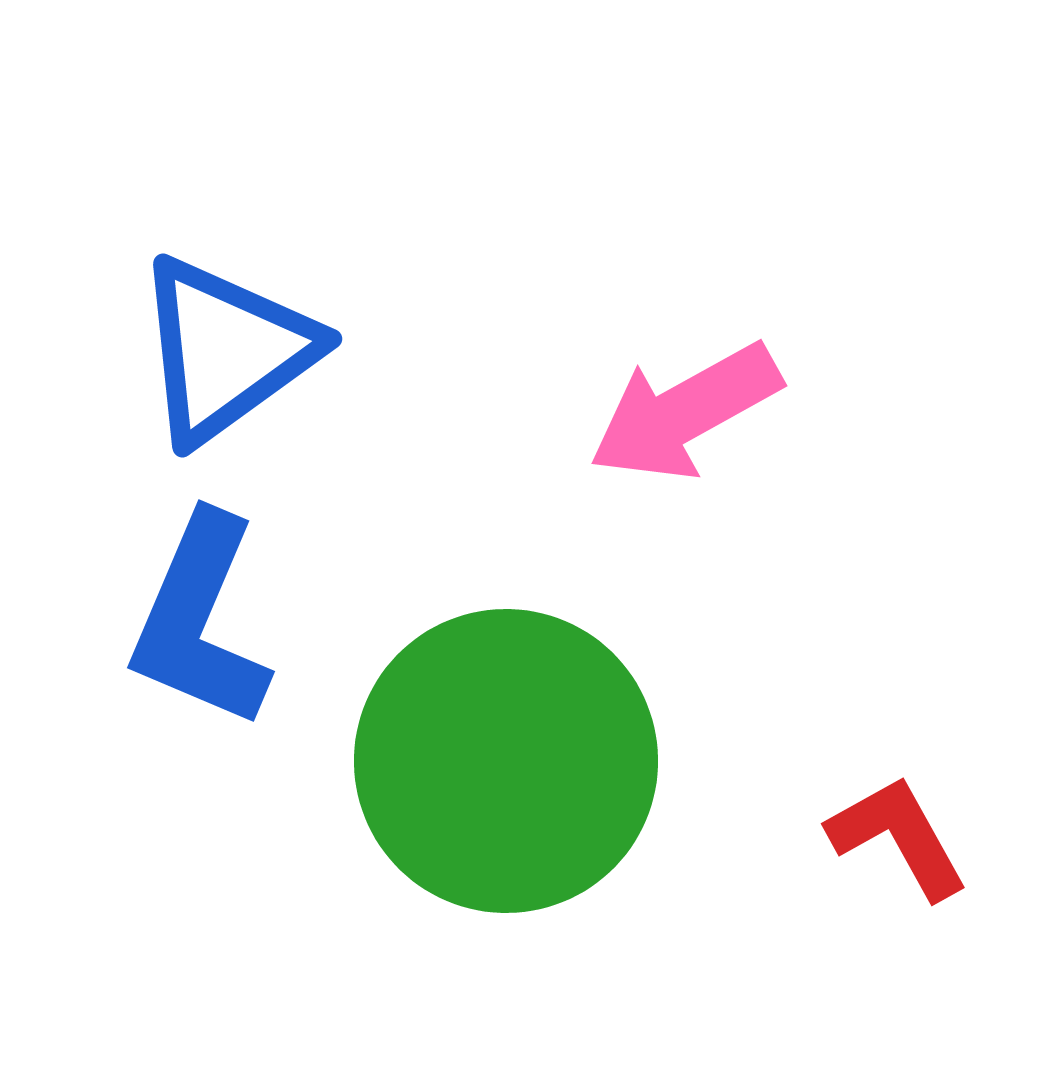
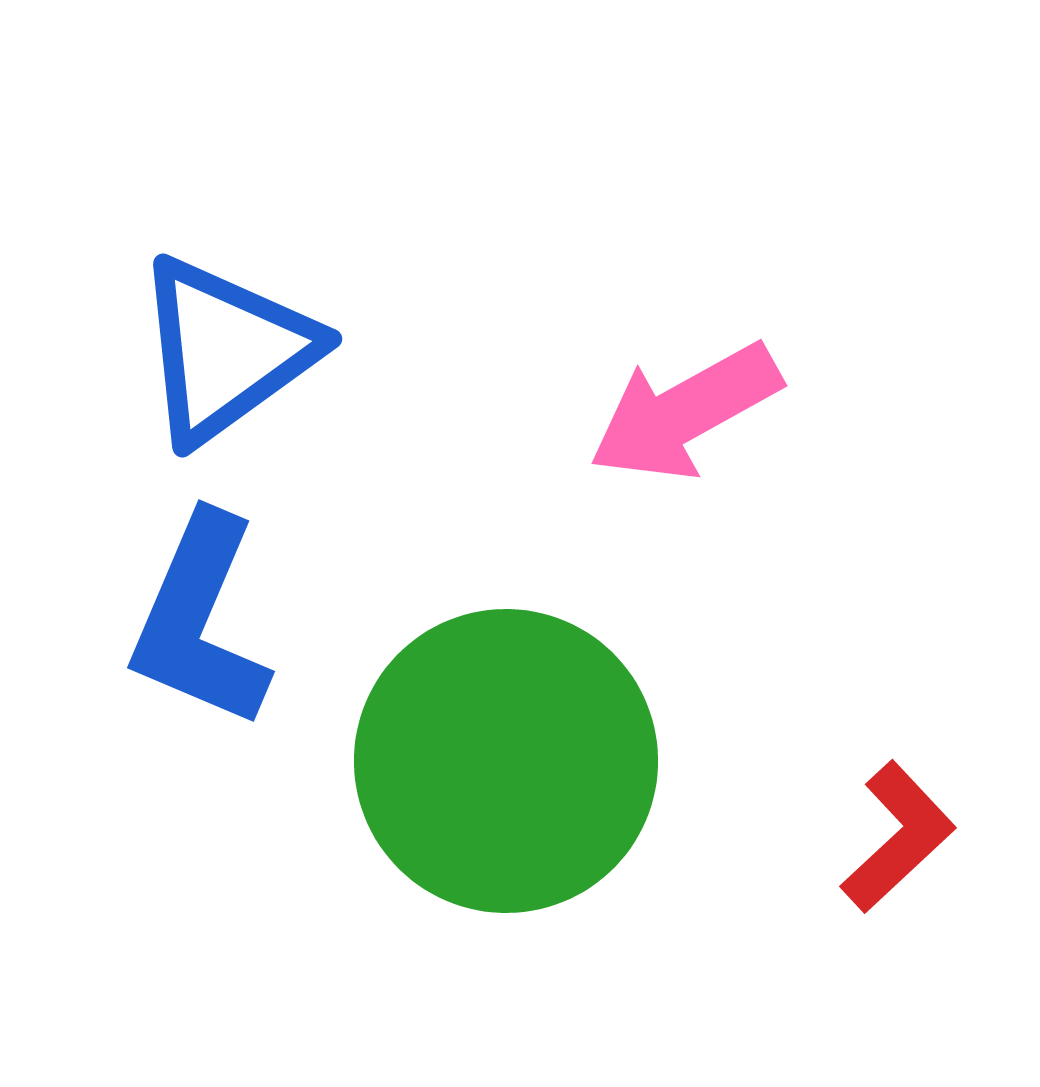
red L-shape: rotated 76 degrees clockwise
